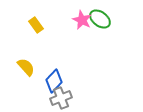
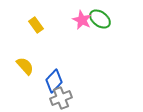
yellow semicircle: moved 1 px left, 1 px up
